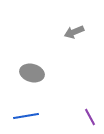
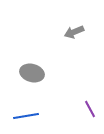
purple line: moved 8 px up
